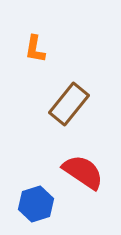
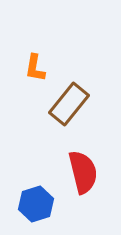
orange L-shape: moved 19 px down
red semicircle: rotated 42 degrees clockwise
